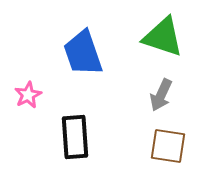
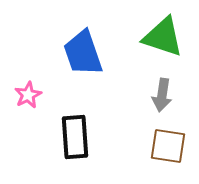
gray arrow: moved 1 px right; rotated 16 degrees counterclockwise
